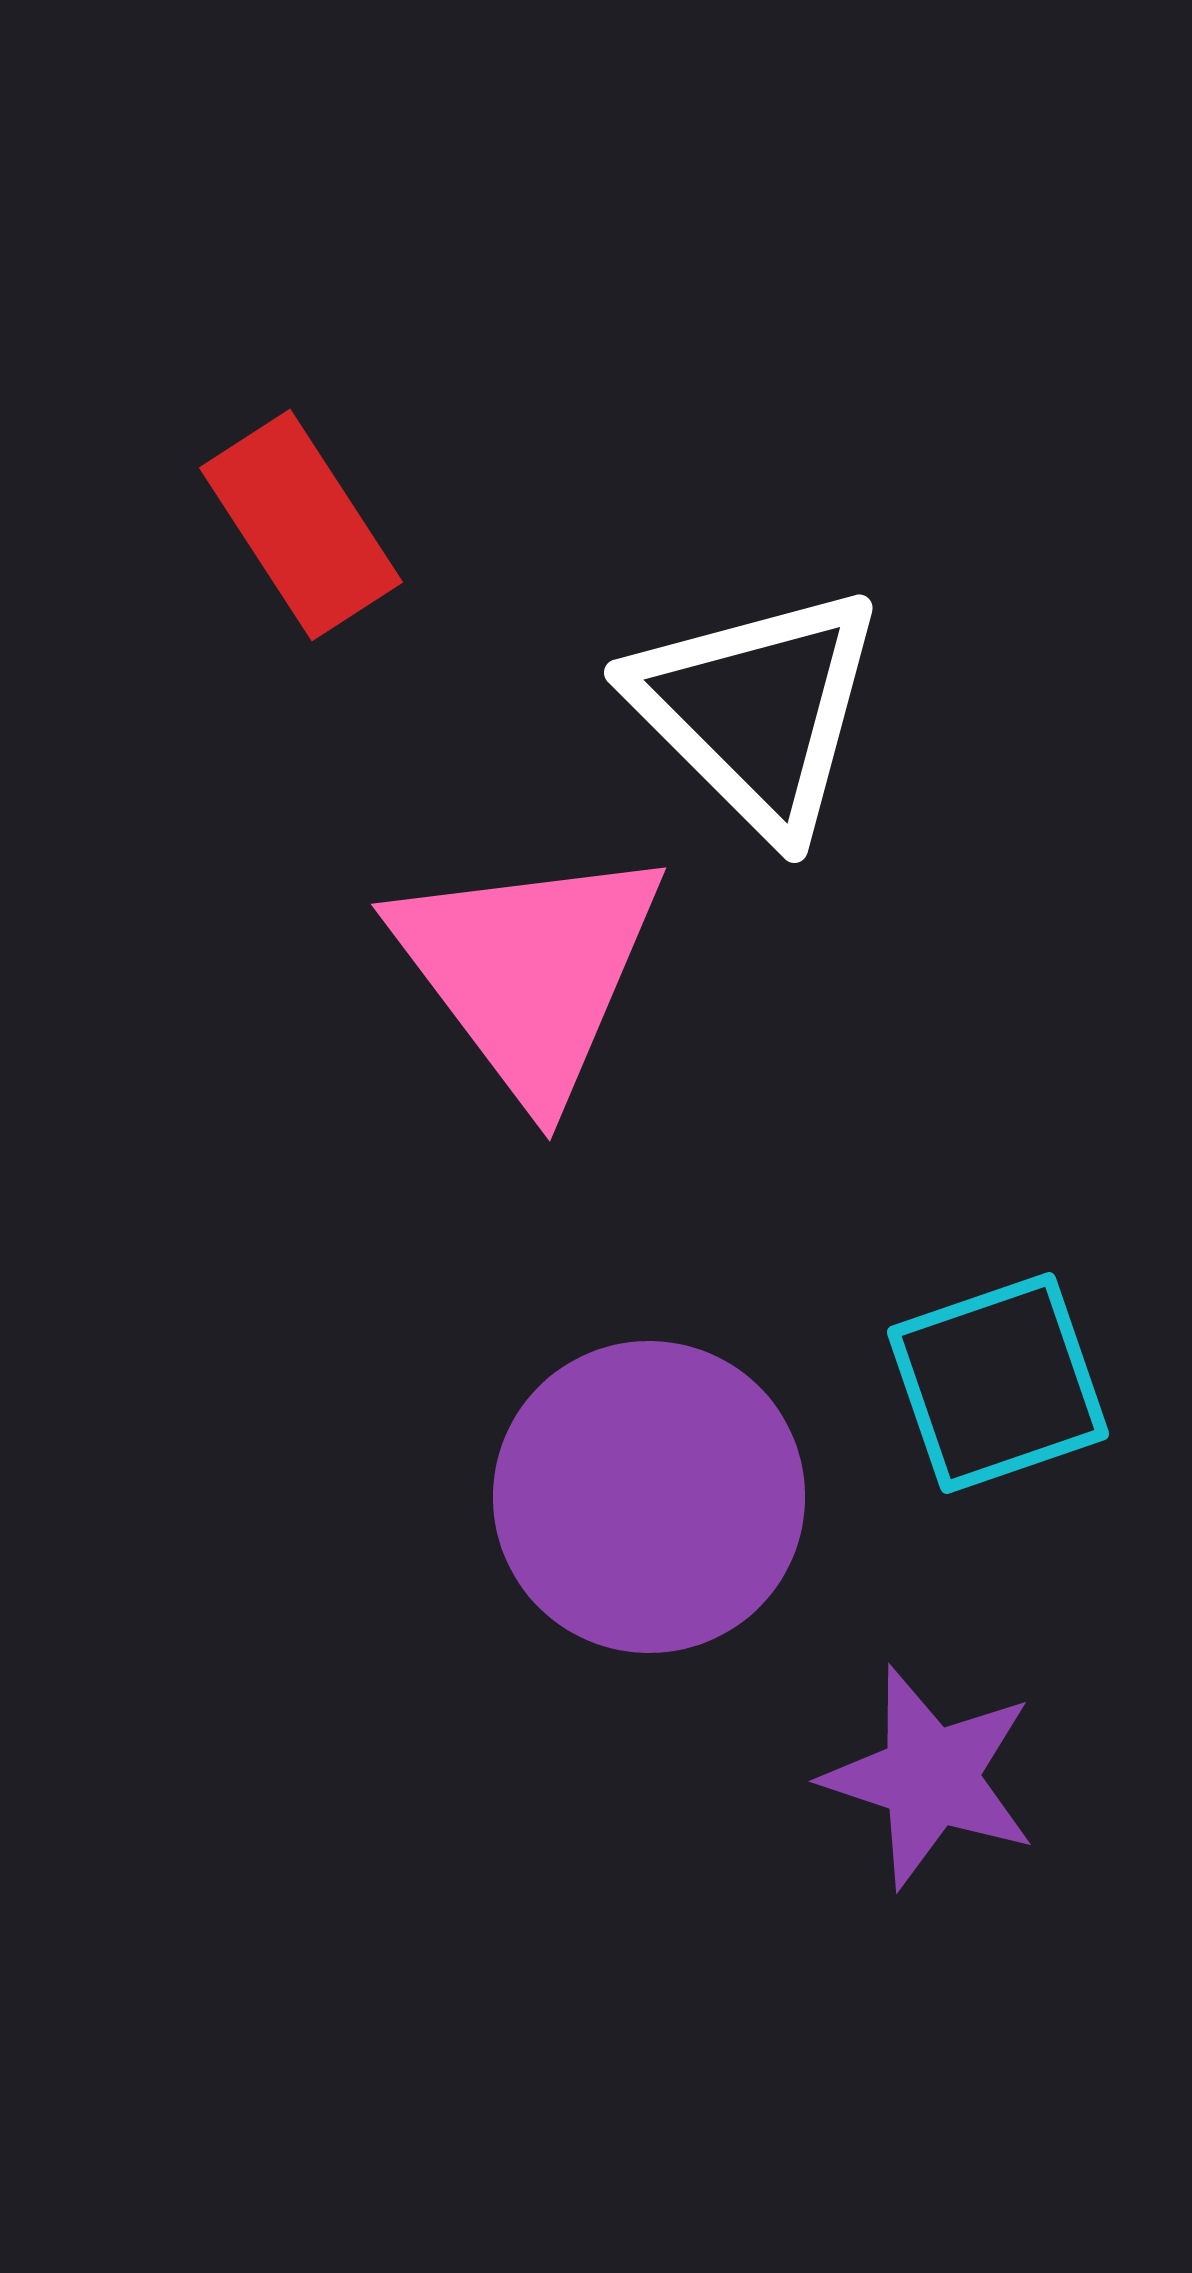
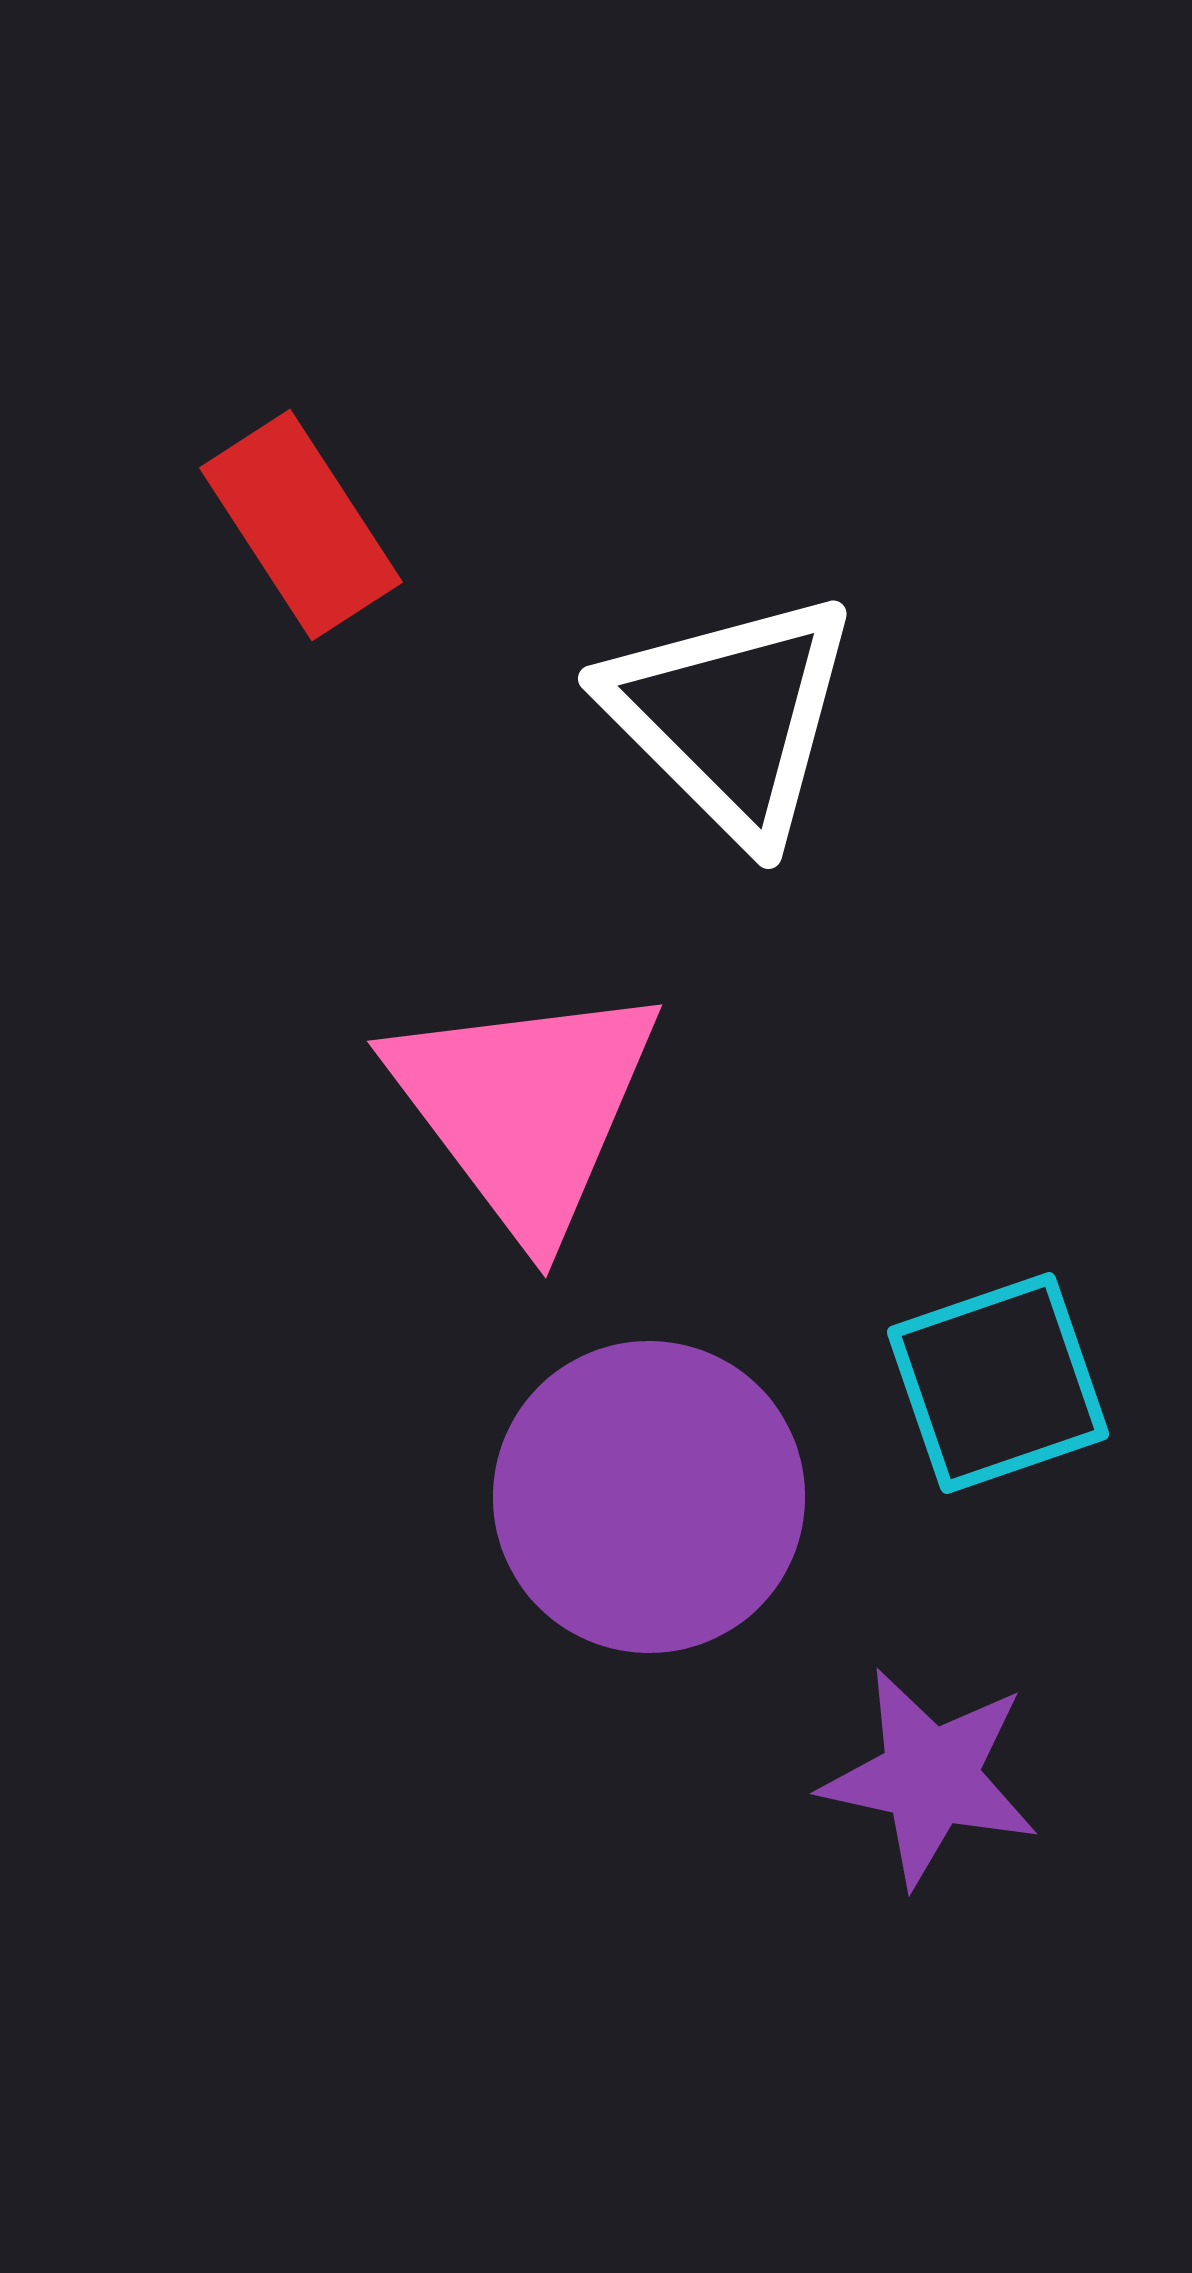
white triangle: moved 26 px left, 6 px down
pink triangle: moved 4 px left, 137 px down
purple star: rotated 6 degrees counterclockwise
